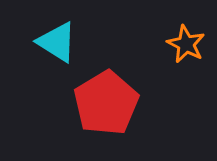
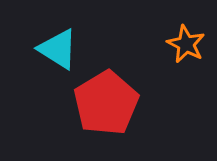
cyan triangle: moved 1 px right, 7 px down
